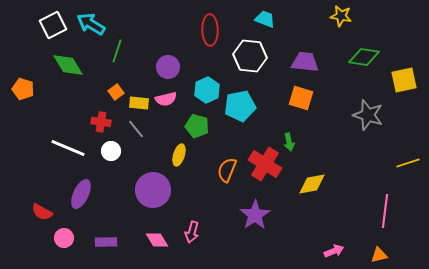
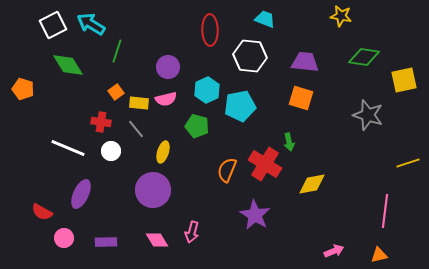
yellow ellipse at (179, 155): moved 16 px left, 3 px up
purple star at (255, 215): rotated 8 degrees counterclockwise
